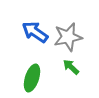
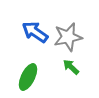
green ellipse: moved 4 px left, 1 px up; rotated 8 degrees clockwise
